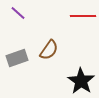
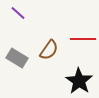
red line: moved 23 px down
gray rectangle: rotated 50 degrees clockwise
black star: moved 2 px left
